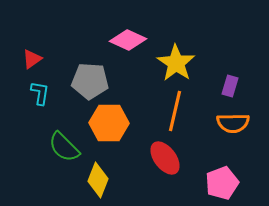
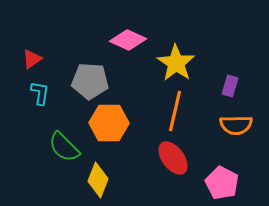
orange semicircle: moved 3 px right, 2 px down
red ellipse: moved 8 px right
pink pentagon: rotated 24 degrees counterclockwise
